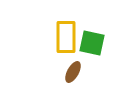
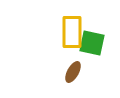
yellow rectangle: moved 6 px right, 5 px up
